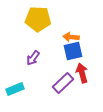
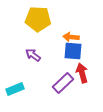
blue square: rotated 18 degrees clockwise
purple arrow: moved 3 px up; rotated 91 degrees clockwise
